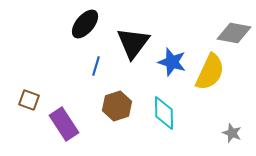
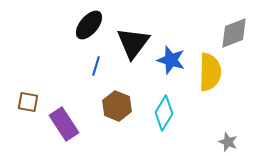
black ellipse: moved 4 px right, 1 px down
gray diamond: rotated 32 degrees counterclockwise
blue star: moved 1 px left, 2 px up
yellow semicircle: rotated 24 degrees counterclockwise
brown square: moved 1 px left, 2 px down; rotated 10 degrees counterclockwise
brown hexagon: rotated 20 degrees counterclockwise
cyan diamond: rotated 32 degrees clockwise
gray star: moved 4 px left, 9 px down
